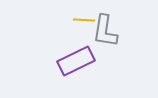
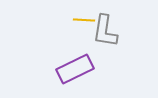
purple rectangle: moved 1 px left, 8 px down
